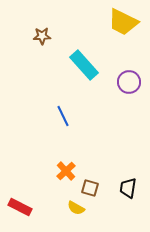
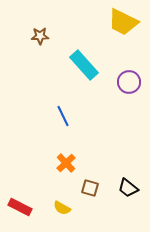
brown star: moved 2 px left
orange cross: moved 8 px up
black trapezoid: rotated 60 degrees counterclockwise
yellow semicircle: moved 14 px left
